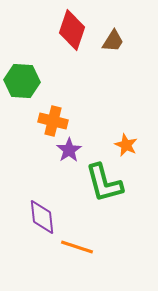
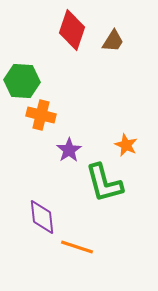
orange cross: moved 12 px left, 6 px up
